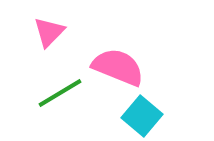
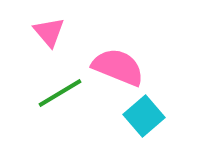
pink triangle: rotated 24 degrees counterclockwise
cyan square: moved 2 px right; rotated 9 degrees clockwise
